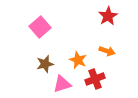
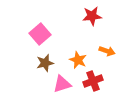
red star: moved 16 px left; rotated 24 degrees clockwise
pink square: moved 7 px down
brown star: moved 1 px up
red cross: moved 2 px left, 2 px down
